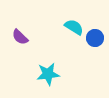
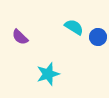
blue circle: moved 3 px right, 1 px up
cyan star: rotated 10 degrees counterclockwise
